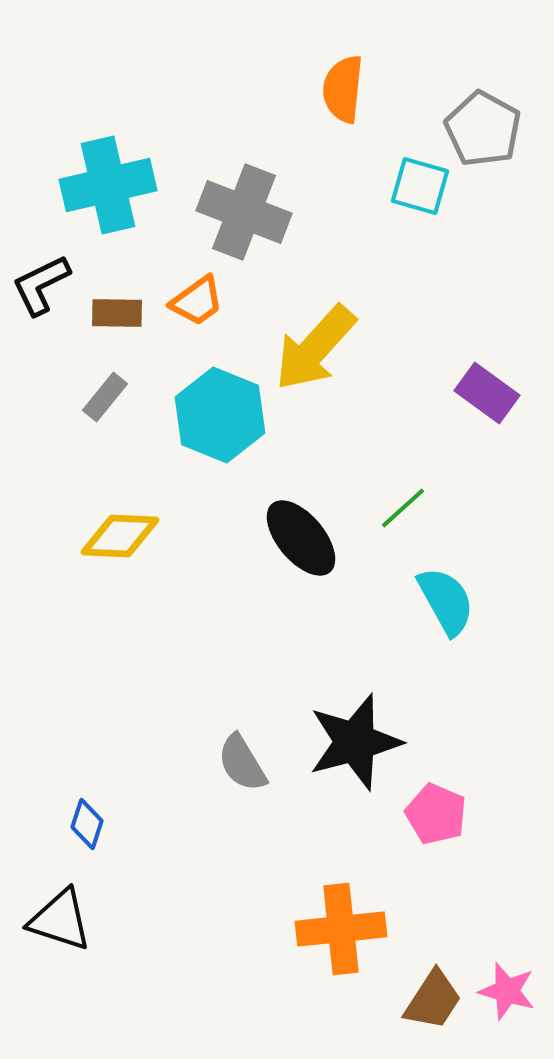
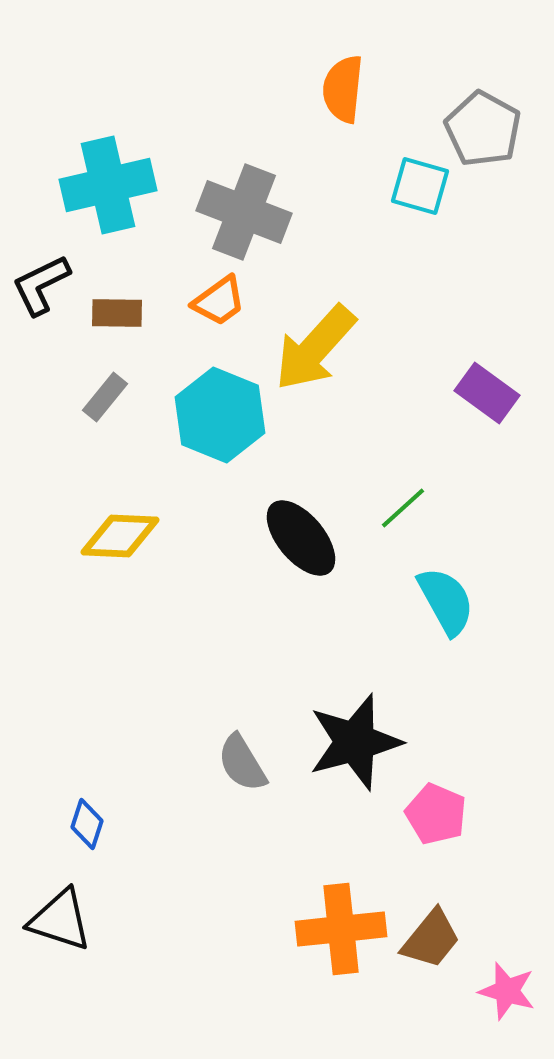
orange trapezoid: moved 22 px right
brown trapezoid: moved 2 px left, 61 px up; rotated 6 degrees clockwise
